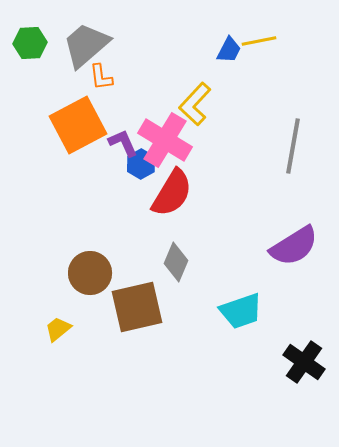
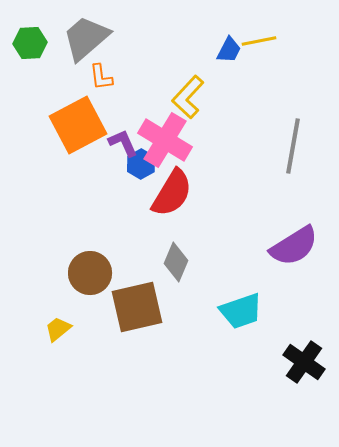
gray trapezoid: moved 7 px up
yellow L-shape: moved 7 px left, 7 px up
